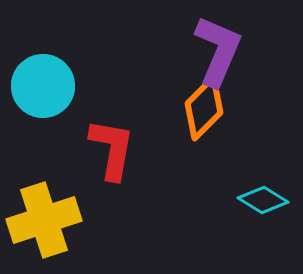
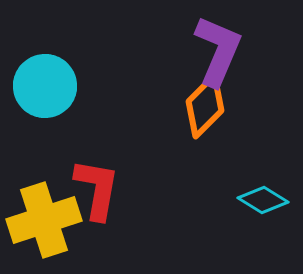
cyan circle: moved 2 px right
orange diamond: moved 1 px right, 2 px up
red L-shape: moved 15 px left, 40 px down
